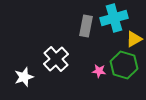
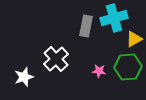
green hexagon: moved 4 px right, 2 px down; rotated 20 degrees counterclockwise
